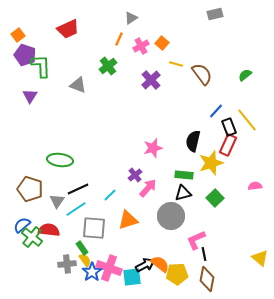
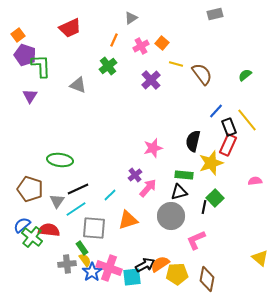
red trapezoid at (68, 29): moved 2 px right, 1 px up
orange line at (119, 39): moved 5 px left, 1 px down
pink semicircle at (255, 186): moved 5 px up
black triangle at (183, 193): moved 4 px left, 1 px up
black line at (204, 254): moved 47 px up; rotated 24 degrees clockwise
orange semicircle at (160, 264): rotated 72 degrees counterclockwise
